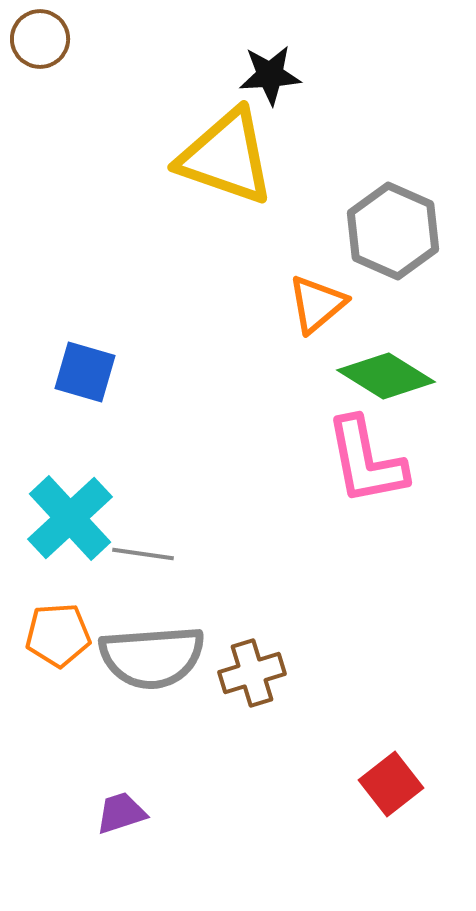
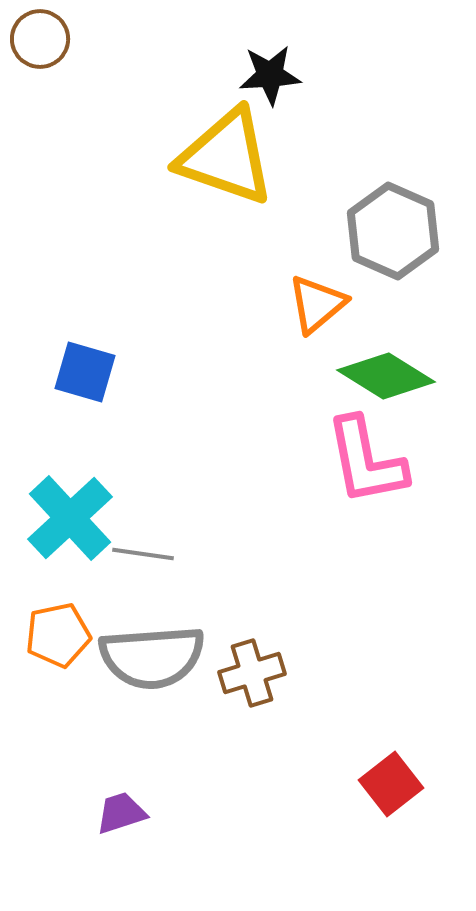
orange pentagon: rotated 8 degrees counterclockwise
